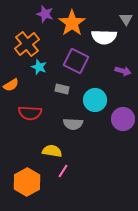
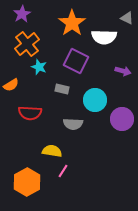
purple star: moved 23 px left; rotated 24 degrees clockwise
gray triangle: moved 1 px right, 1 px up; rotated 32 degrees counterclockwise
purple circle: moved 1 px left
